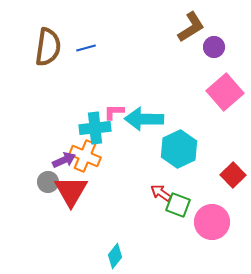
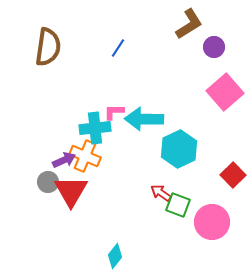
brown L-shape: moved 2 px left, 3 px up
blue line: moved 32 px right; rotated 42 degrees counterclockwise
